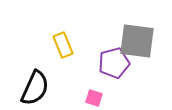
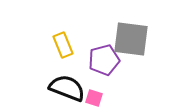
gray square: moved 6 px left, 2 px up
purple pentagon: moved 10 px left, 3 px up
black semicircle: moved 32 px right; rotated 93 degrees counterclockwise
